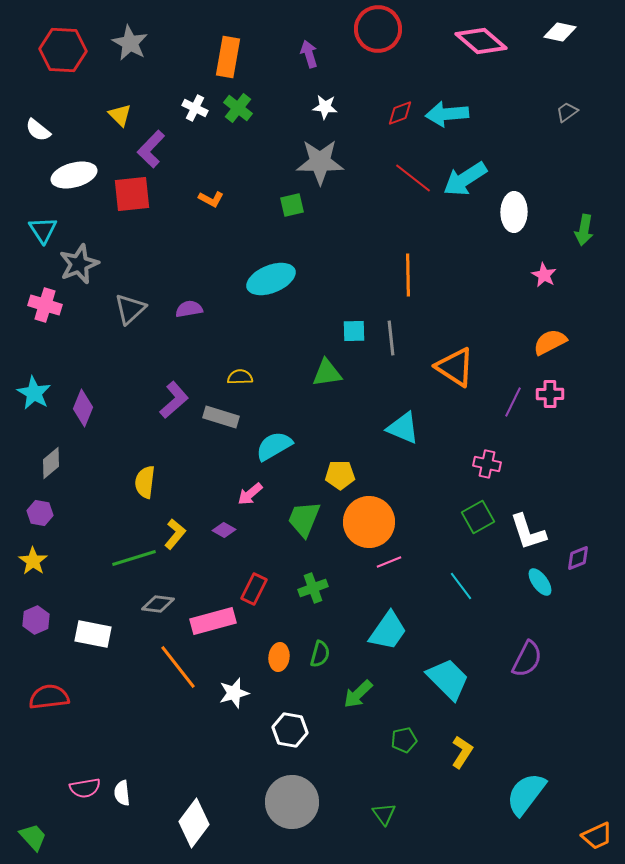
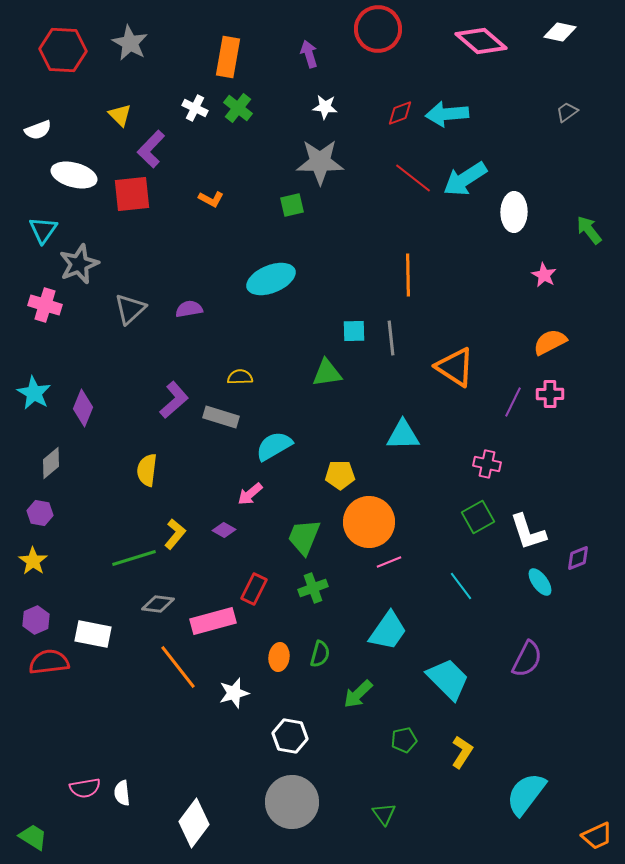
white semicircle at (38, 130): rotated 60 degrees counterclockwise
white ellipse at (74, 175): rotated 30 degrees clockwise
cyan triangle at (43, 230): rotated 8 degrees clockwise
green arrow at (584, 230): moved 5 px right; rotated 132 degrees clockwise
cyan triangle at (403, 428): moved 7 px down; rotated 24 degrees counterclockwise
yellow semicircle at (145, 482): moved 2 px right, 12 px up
green trapezoid at (304, 519): moved 18 px down
red semicircle at (49, 697): moved 35 px up
white hexagon at (290, 730): moved 6 px down
green trapezoid at (33, 837): rotated 16 degrees counterclockwise
